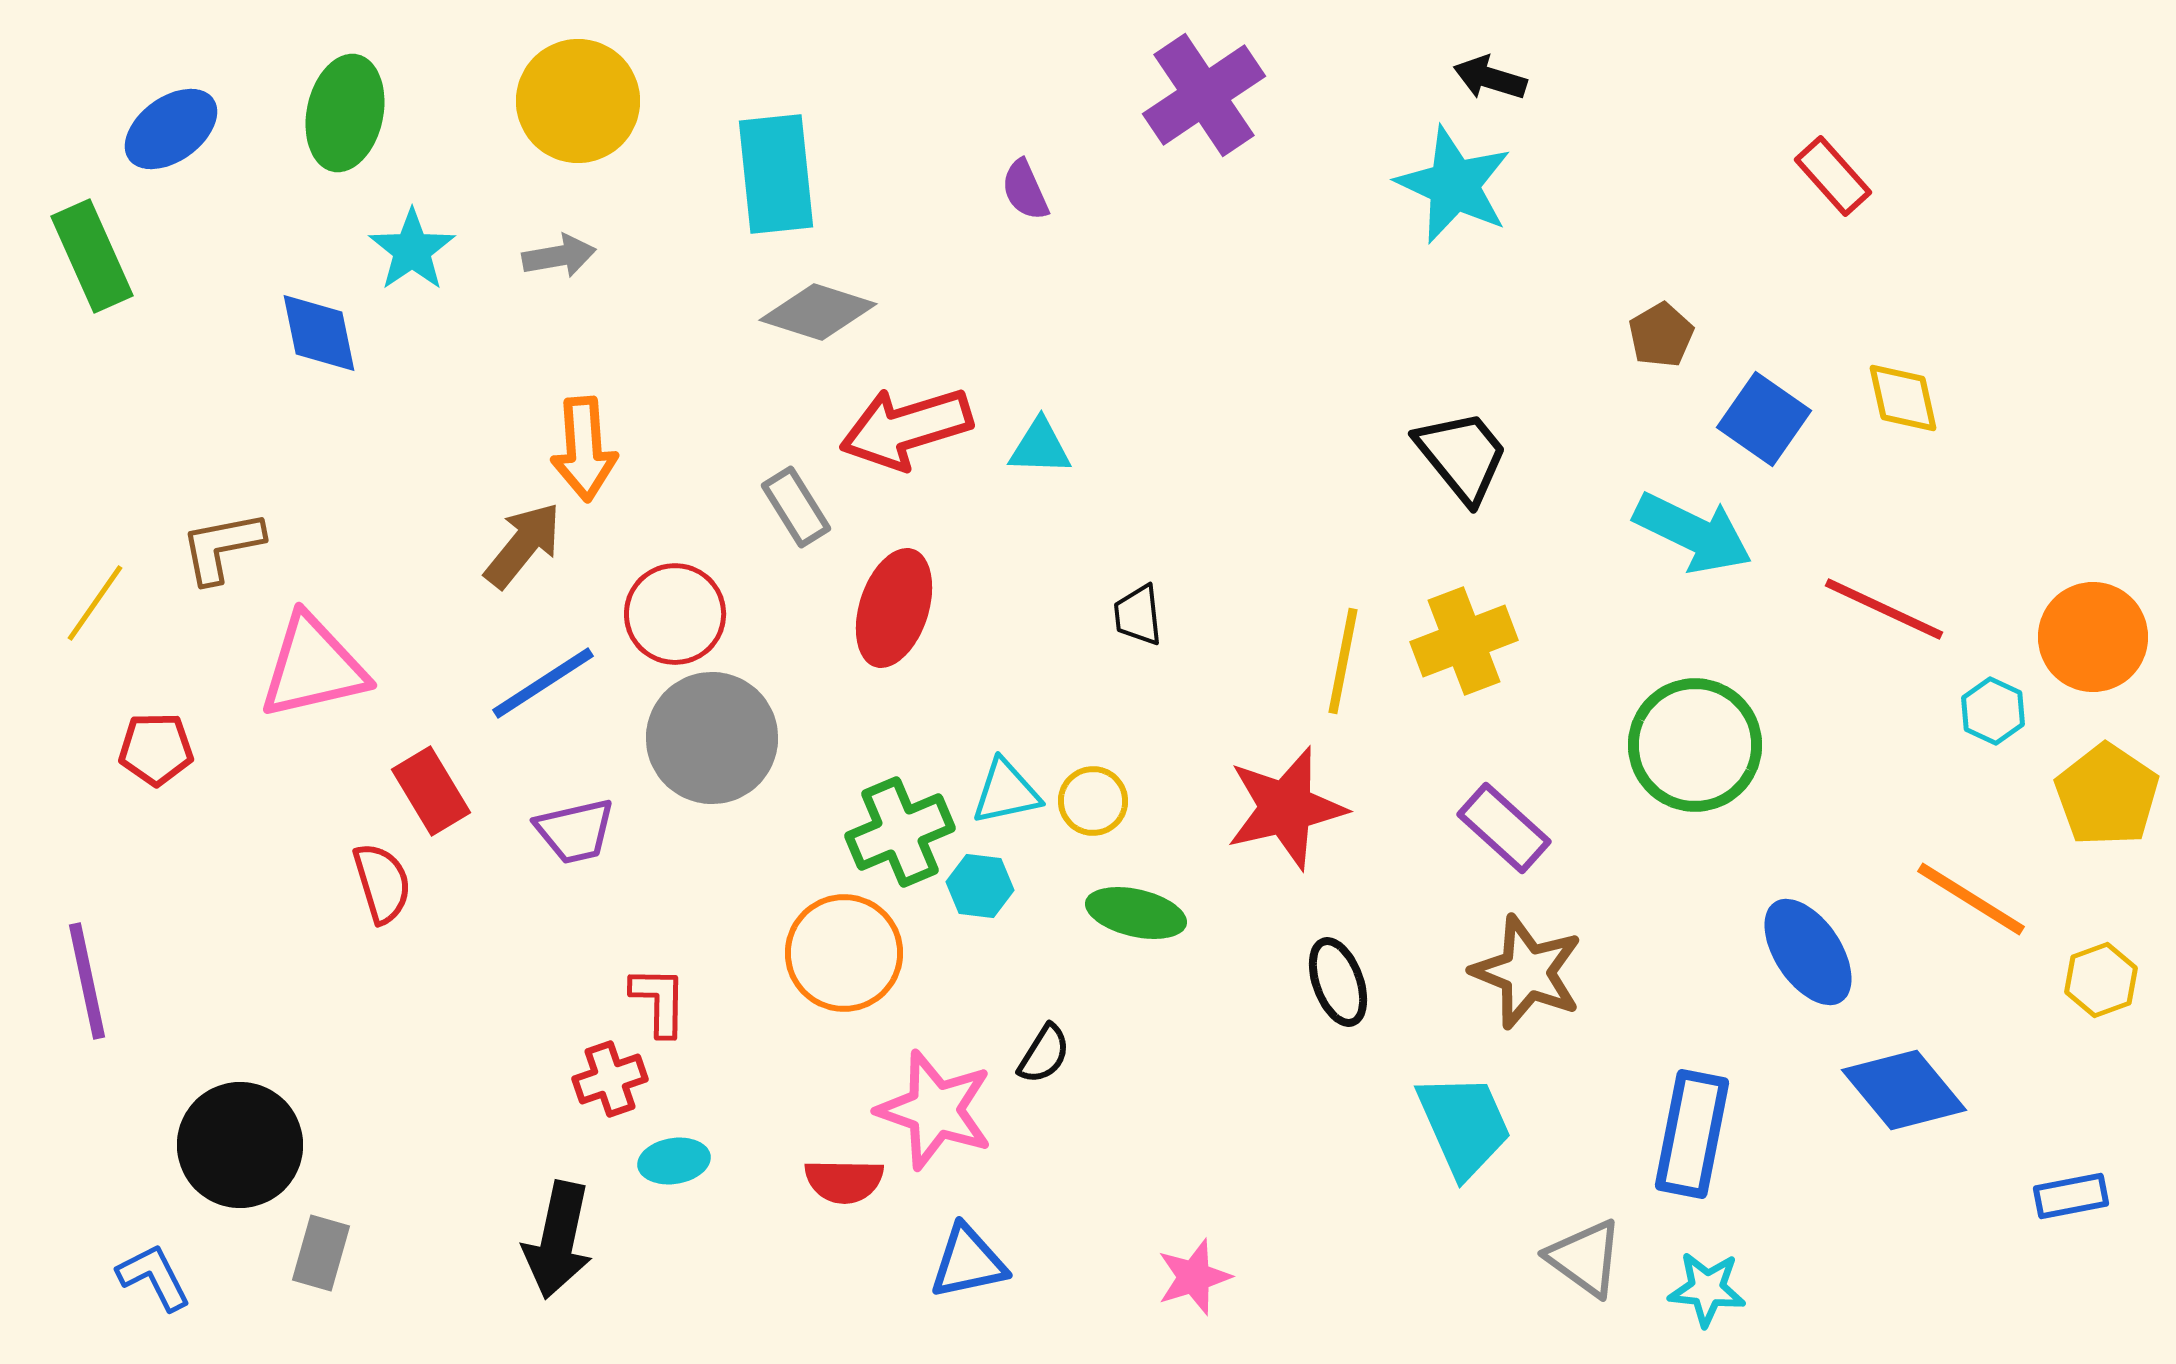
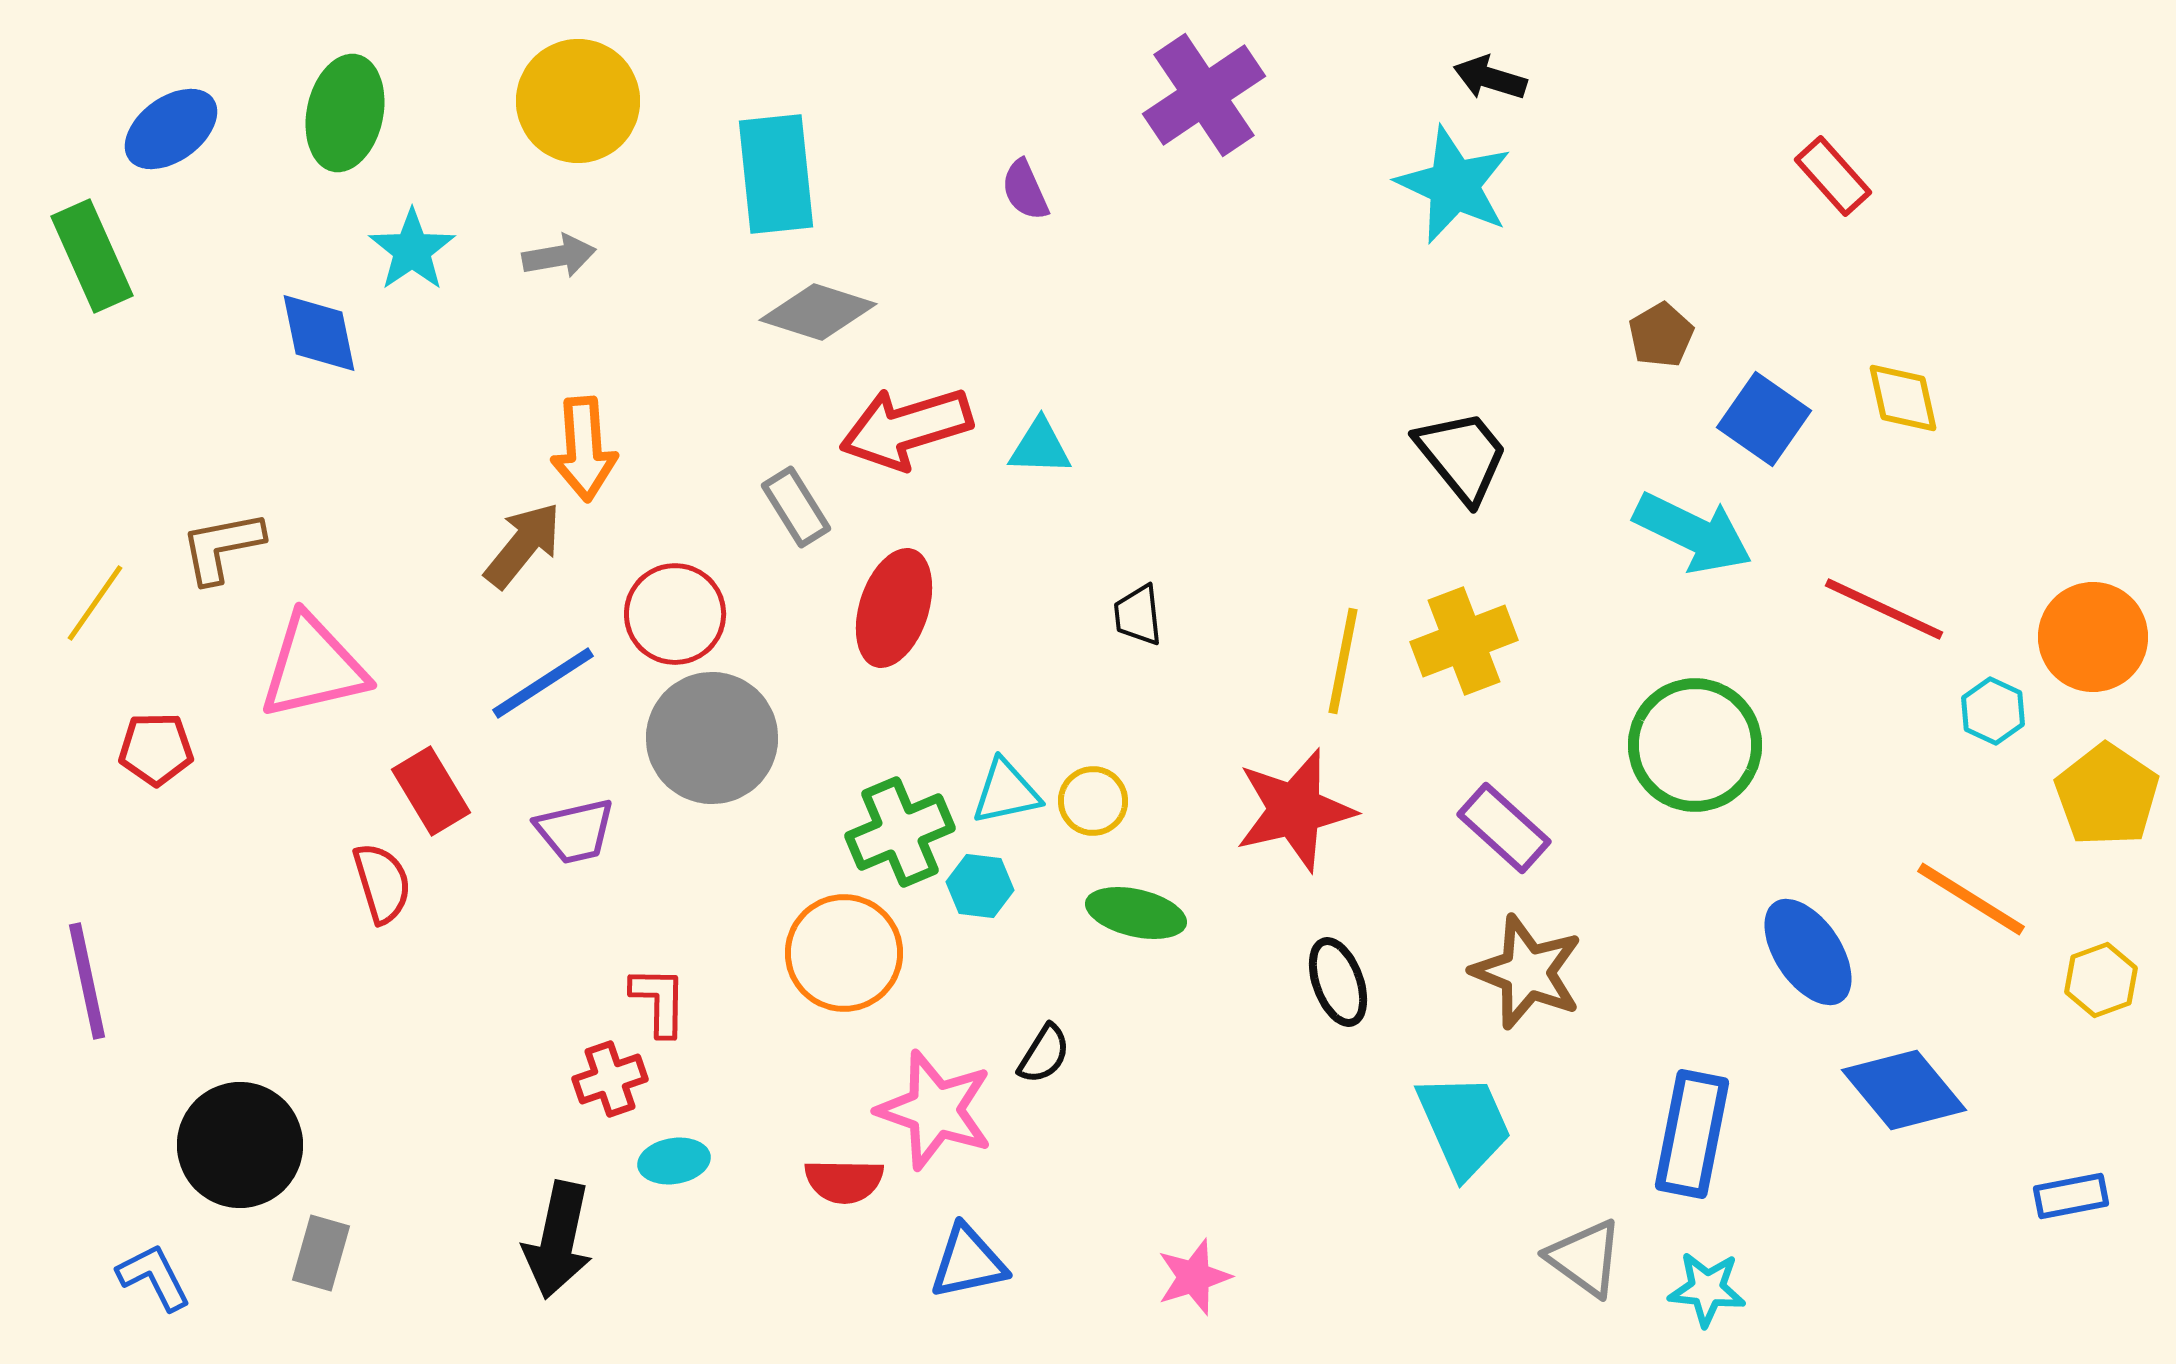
red star at (1286, 808): moved 9 px right, 2 px down
